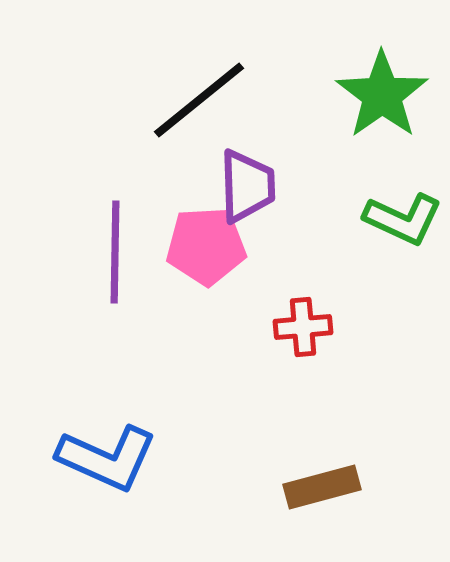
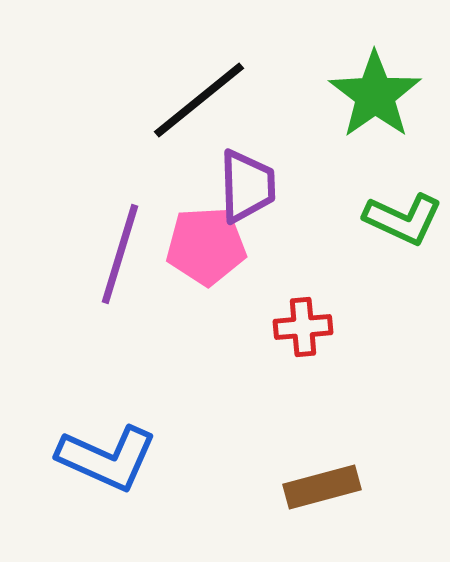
green star: moved 7 px left
purple line: moved 5 px right, 2 px down; rotated 16 degrees clockwise
